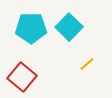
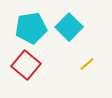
cyan pentagon: rotated 8 degrees counterclockwise
red square: moved 4 px right, 12 px up
